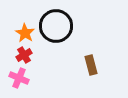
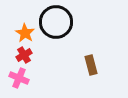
black circle: moved 4 px up
